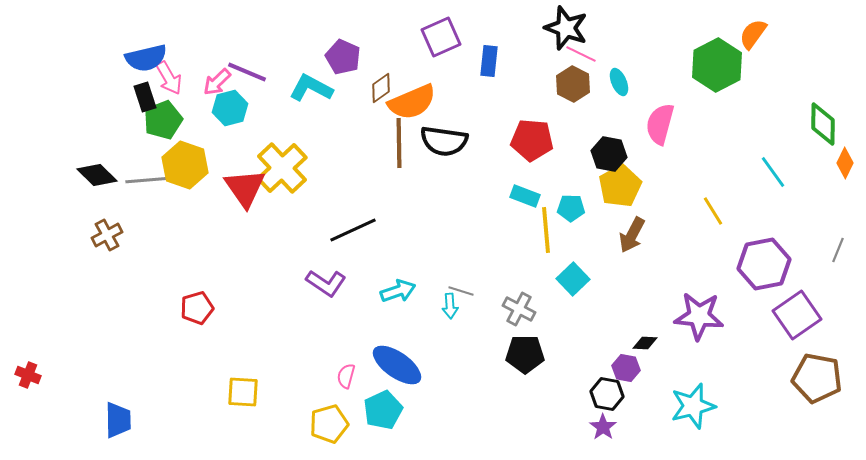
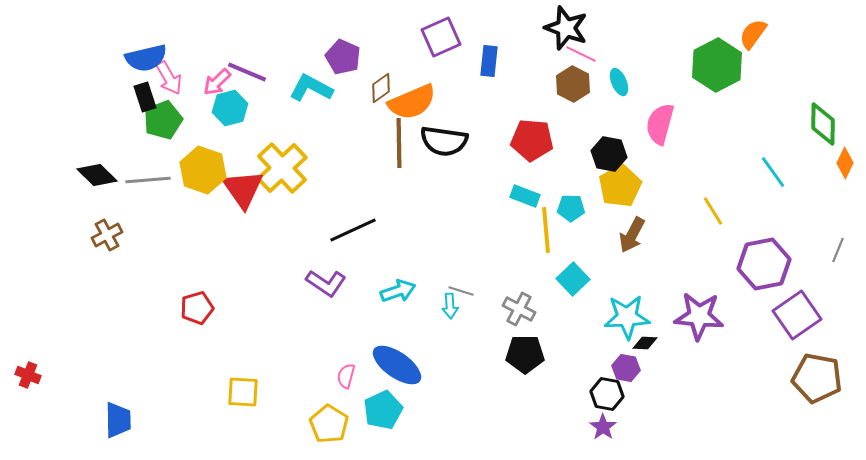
yellow hexagon at (185, 165): moved 18 px right, 5 px down
red triangle at (245, 188): moved 2 px left, 1 px down
cyan star at (693, 406): moved 66 px left, 89 px up; rotated 12 degrees clockwise
yellow pentagon at (329, 424): rotated 24 degrees counterclockwise
